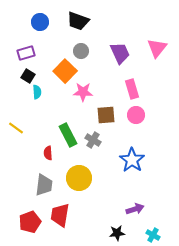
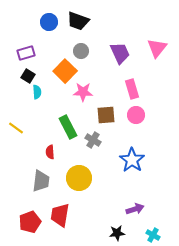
blue circle: moved 9 px right
green rectangle: moved 8 px up
red semicircle: moved 2 px right, 1 px up
gray trapezoid: moved 3 px left, 4 px up
